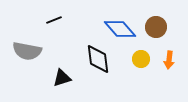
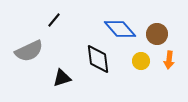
black line: rotated 28 degrees counterclockwise
brown circle: moved 1 px right, 7 px down
gray semicircle: moved 2 px right; rotated 36 degrees counterclockwise
yellow circle: moved 2 px down
